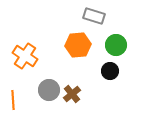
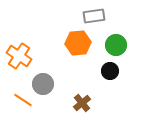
gray rectangle: rotated 25 degrees counterclockwise
orange hexagon: moved 2 px up
orange cross: moved 6 px left
gray circle: moved 6 px left, 6 px up
brown cross: moved 10 px right, 9 px down
orange line: moved 10 px right; rotated 54 degrees counterclockwise
